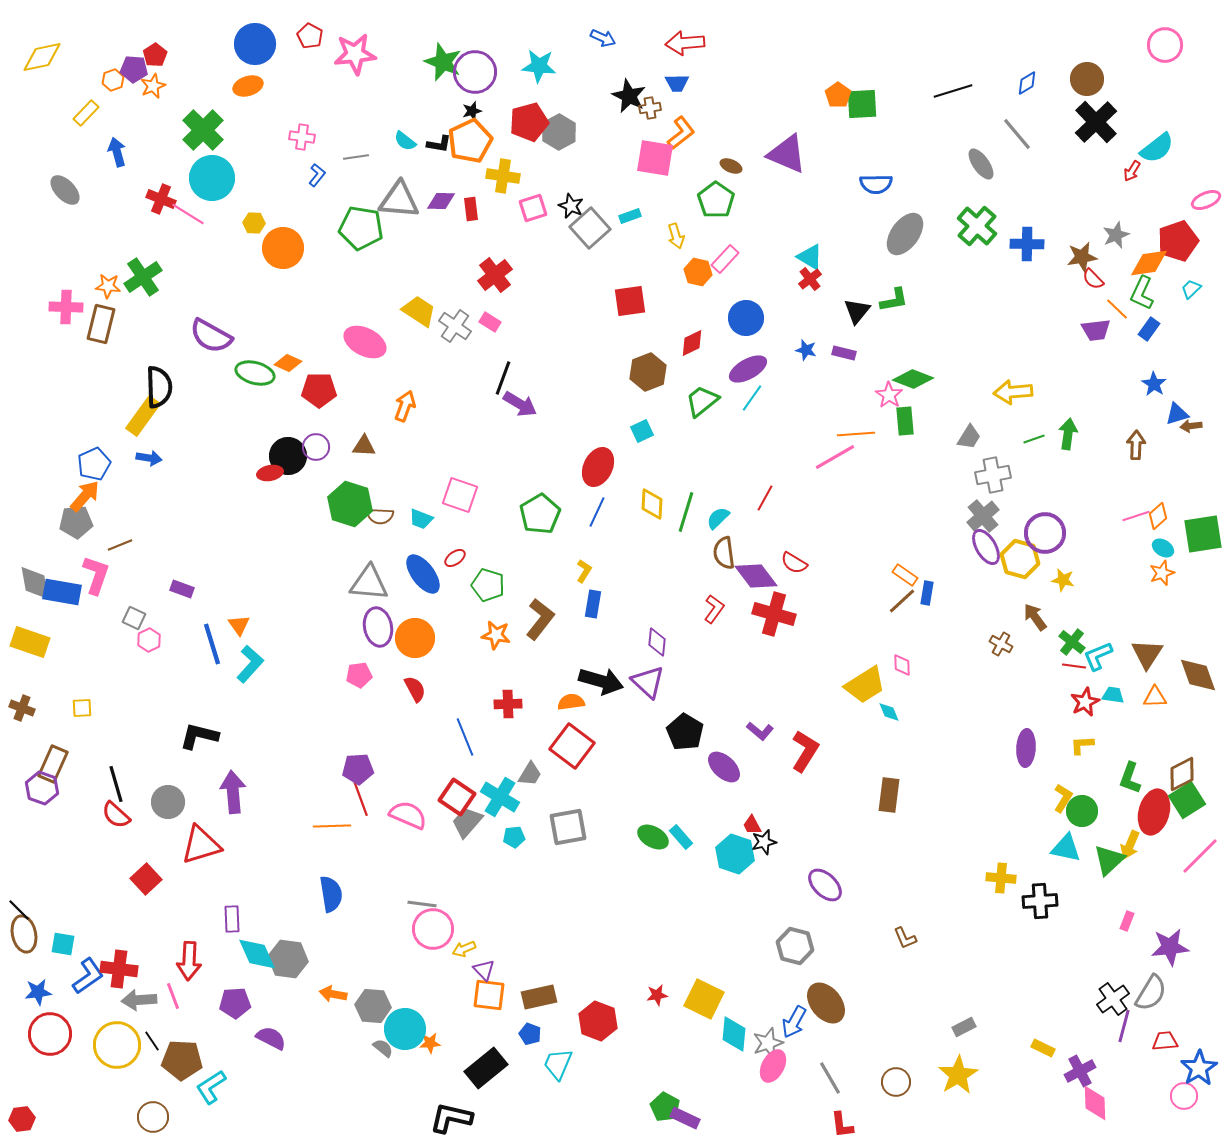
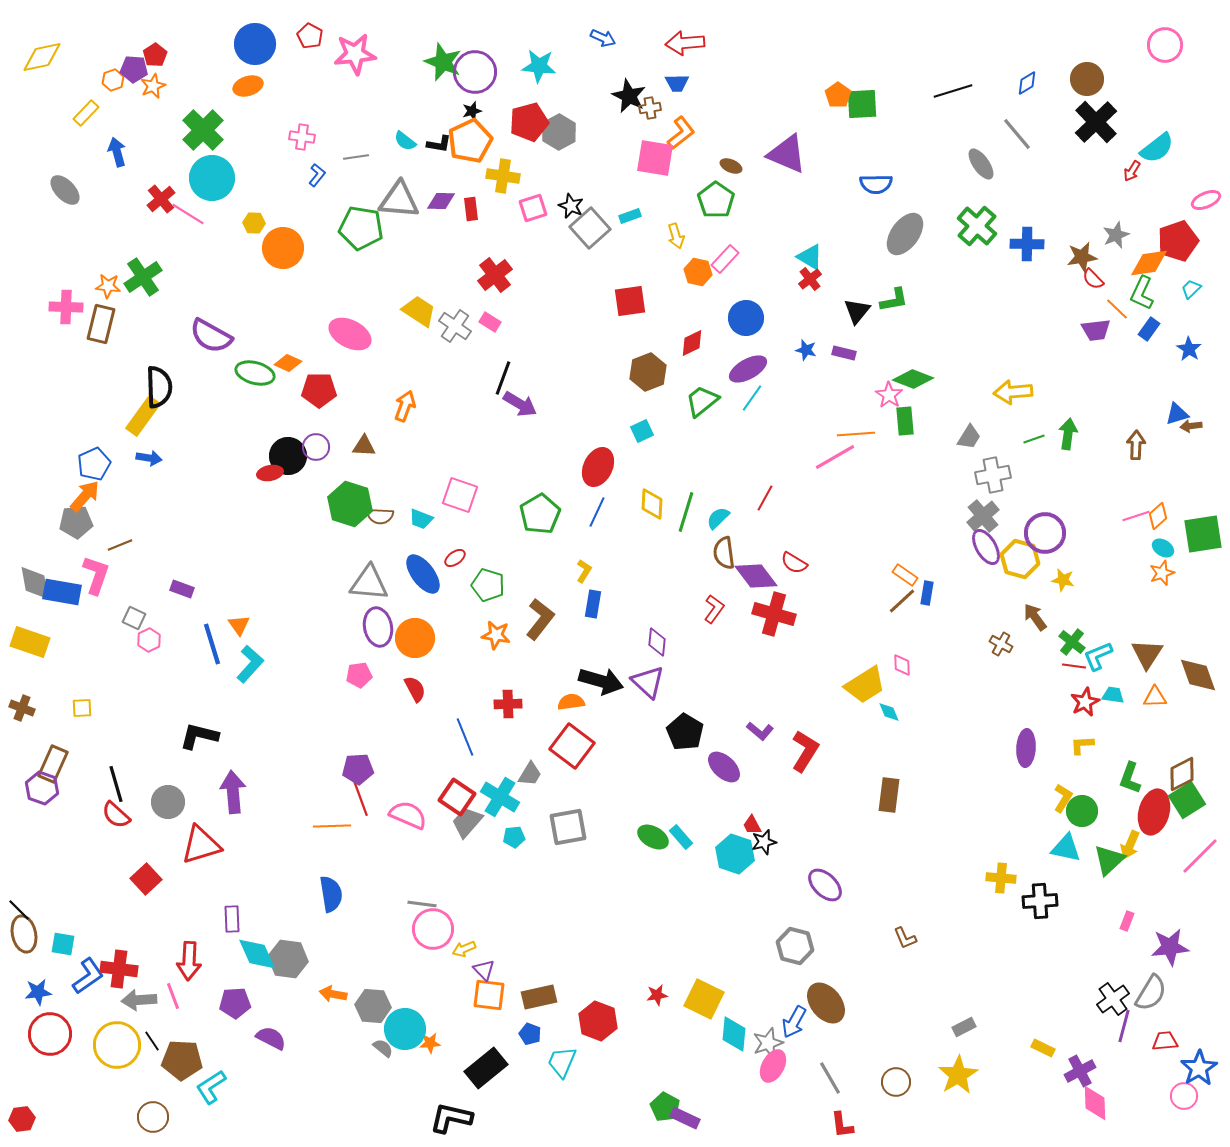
red cross at (161, 199): rotated 28 degrees clockwise
pink ellipse at (365, 342): moved 15 px left, 8 px up
blue star at (1154, 384): moved 35 px right, 35 px up
cyan trapezoid at (558, 1064): moved 4 px right, 2 px up
